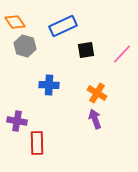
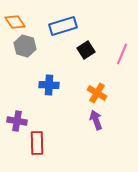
blue rectangle: rotated 8 degrees clockwise
black square: rotated 24 degrees counterclockwise
pink line: rotated 20 degrees counterclockwise
purple arrow: moved 1 px right, 1 px down
